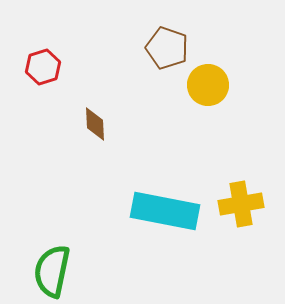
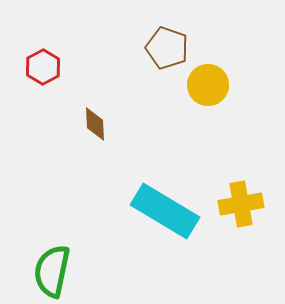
red hexagon: rotated 12 degrees counterclockwise
cyan rectangle: rotated 20 degrees clockwise
